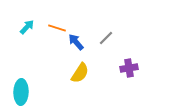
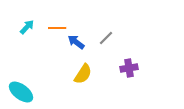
orange line: rotated 18 degrees counterclockwise
blue arrow: rotated 12 degrees counterclockwise
yellow semicircle: moved 3 px right, 1 px down
cyan ellipse: rotated 55 degrees counterclockwise
